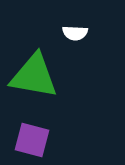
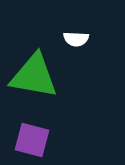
white semicircle: moved 1 px right, 6 px down
